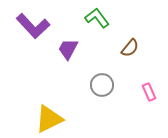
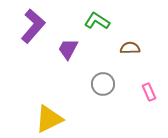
green L-shape: moved 3 px down; rotated 20 degrees counterclockwise
purple L-shape: rotated 96 degrees counterclockwise
brown semicircle: rotated 132 degrees counterclockwise
gray circle: moved 1 px right, 1 px up
